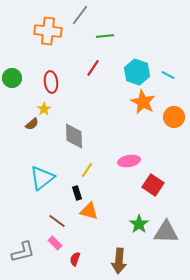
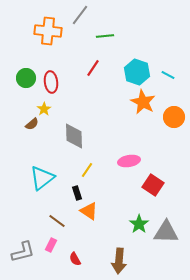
green circle: moved 14 px right
orange triangle: rotated 18 degrees clockwise
pink rectangle: moved 4 px left, 2 px down; rotated 72 degrees clockwise
red semicircle: rotated 48 degrees counterclockwise
